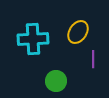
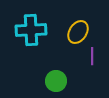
cyan cross: moved 2 px left, 9 px up
purple line: moved 1 px left, 3 px up
